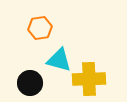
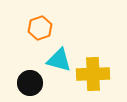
orange hexagon: rotated 10 degrees counterclockwise
yellow cross: moved 4 px right, 5 px up
